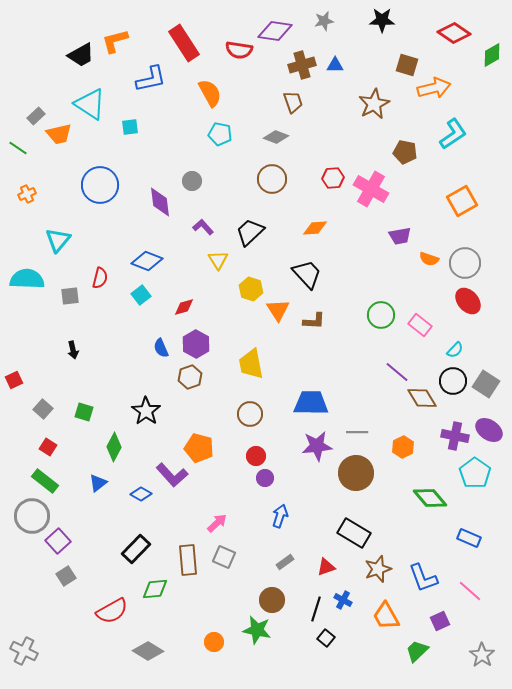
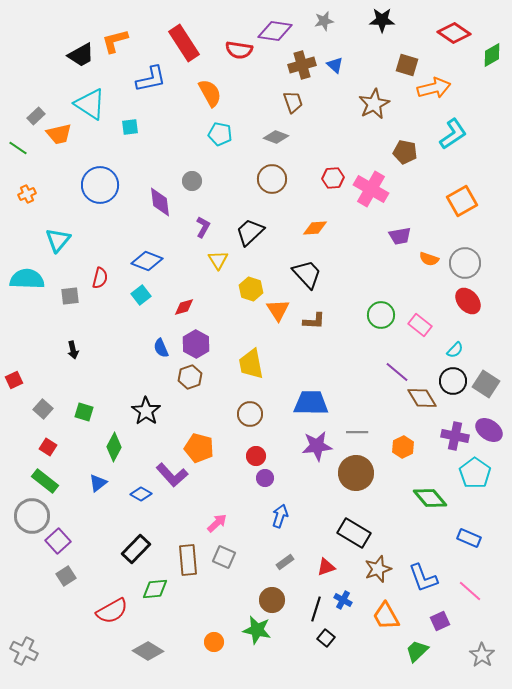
blue triangle at (335, 65): rotated 42 degrees clockwise
purple L-shape at (203, 227): rotated 70 degrees clockwise
